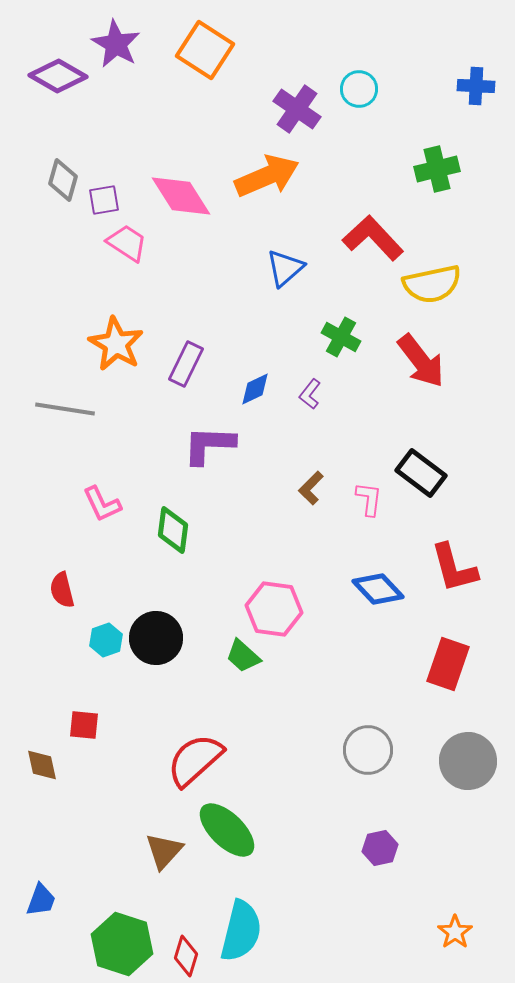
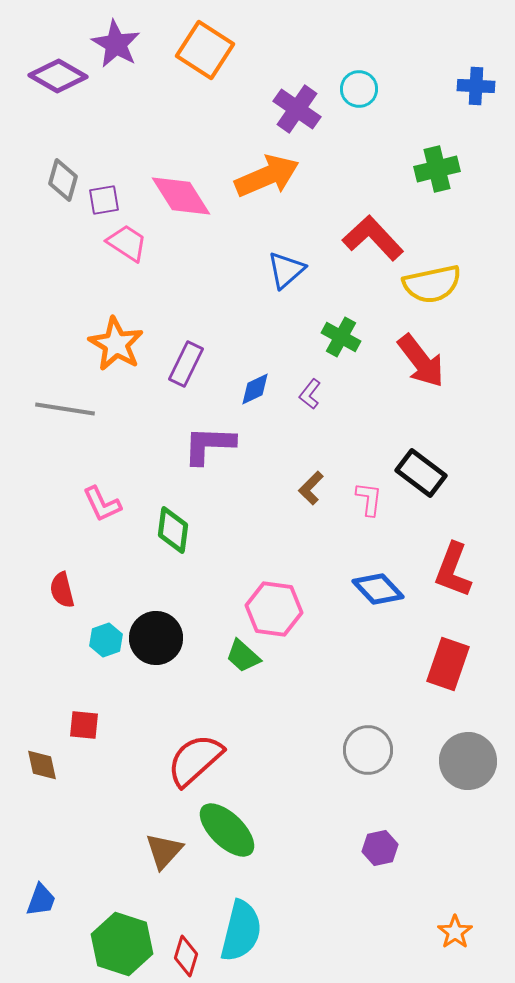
blue triangle at (285, 268): moved 1 px right, 2 px down
red L-shape at (454, 568): moved 1 px left, 2 px down; rotated 36 degrees clockwise
